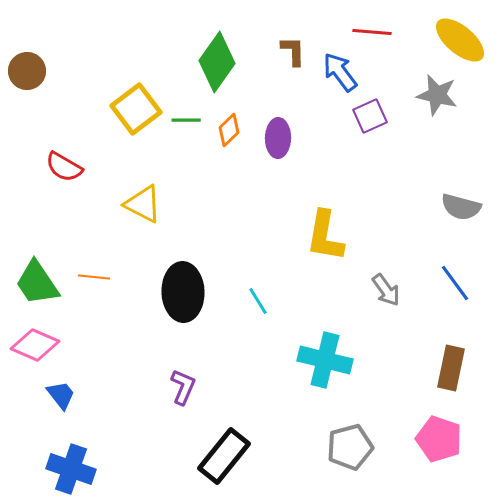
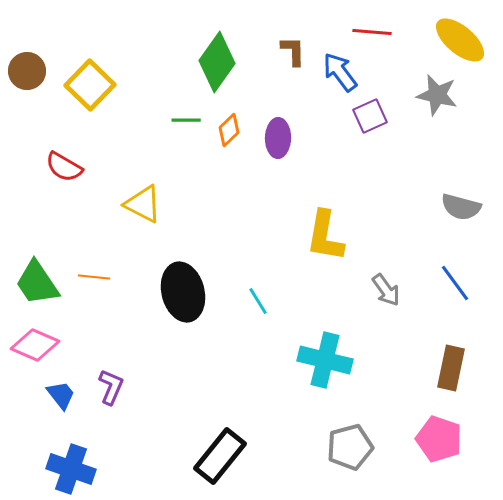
yellow square: moved 46 px left, 24 px up; rotated 9 degrees counterclockwise
black ellipse: rotated 12 degrees counterclockwise
purple L-shape: moved 72 px left
black rectangle: moved 4 px left
